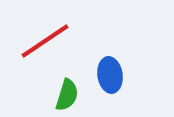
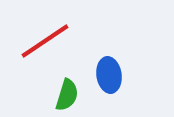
blue ellipse: moved 1 px left
